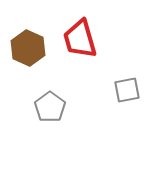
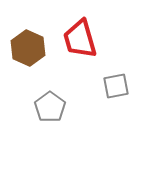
gray square: moved 11 px left, 4 px up
